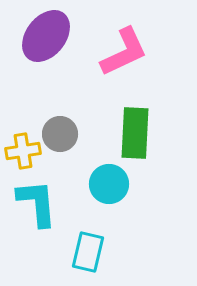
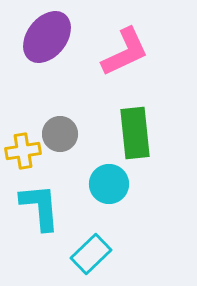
purple ellipse: moved 1 px right, 1 px down
pink L-shape: moved 1 px right
green rectangle: rotated 9 degrees counterclockwise
cyan L-shape: moved 3 px right, 4 px down
cyan rectangle: moved 3 px right, 2 px down; rotated 33 degrees clockwise
